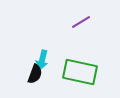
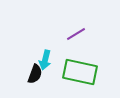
purple line: moved 5 px left, 12 px down
cyan arrow: moved 3 px right
